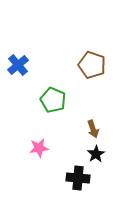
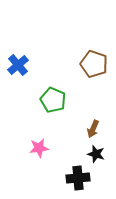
brown pentagon: moved 2 px right, 1 px up
brown arrow: rotated 42 degrees clockwise
black star: rotated 24 degrees counterclockwise
black cross: rotated 10 degrees counterclockwise
